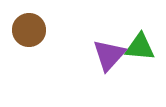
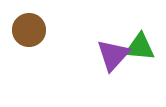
purple triangle: moved 4 px right
